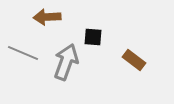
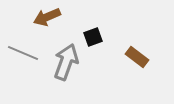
brown arrow: rotated 20 degrees counterclockwise
black square: rotated 24 degrees counterclockwise
brown rectangle: moved 3 px right, 3 px up
